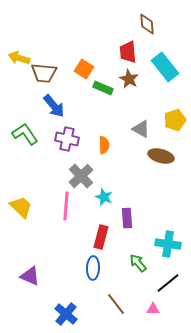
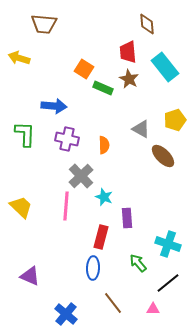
brown trapezoid: moved 49 px up
blue arrow: rotated 45 degrees counterclockwise
green L-shape: rotated 36 degrees clockwise
brown ellipse: moved 2 px right; rotated 30 degrees clockwise
cyan cross: rotated 10 degrees clockwise
brown line: moved 3 px left, 1 px up
